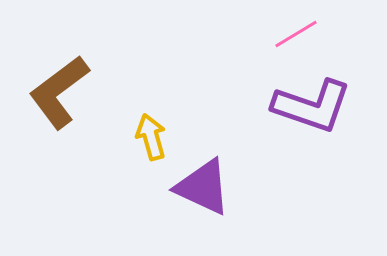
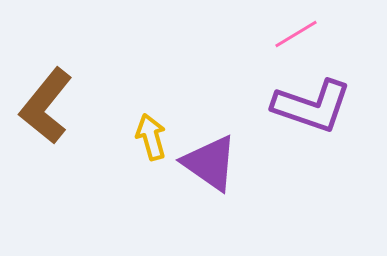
brown L-shape: moved 13 px left, 14 px down; rotated 14 degrees counterclockwise
purple triangle: moved 7 px right, 24 px up; rotated 10 degrees clockwise
